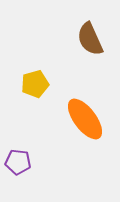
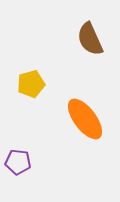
yellow pentagon: moved 4 px left
